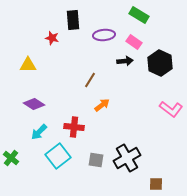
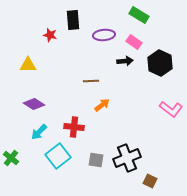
red star: moved 2 px left, 3 px up
brown line: moved 1 px right, 1 px down; rotated 56 degrees clockwise
black cross: rotated 8 degrees clockwise
brown square: moved 6 px left, 3 px up; rotated 24 degrees clockwise
